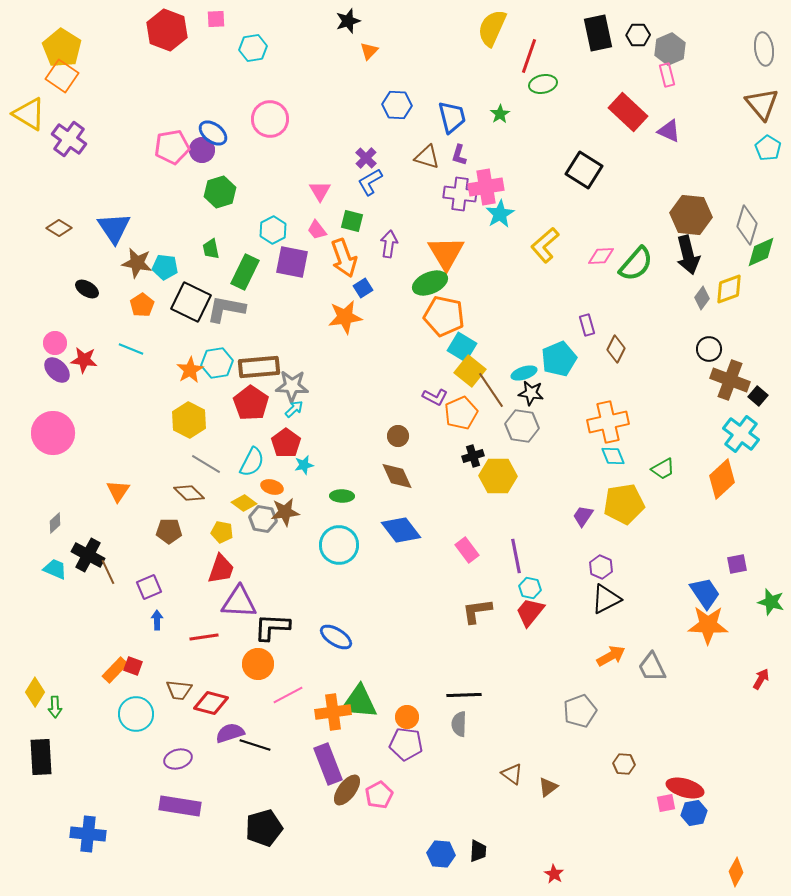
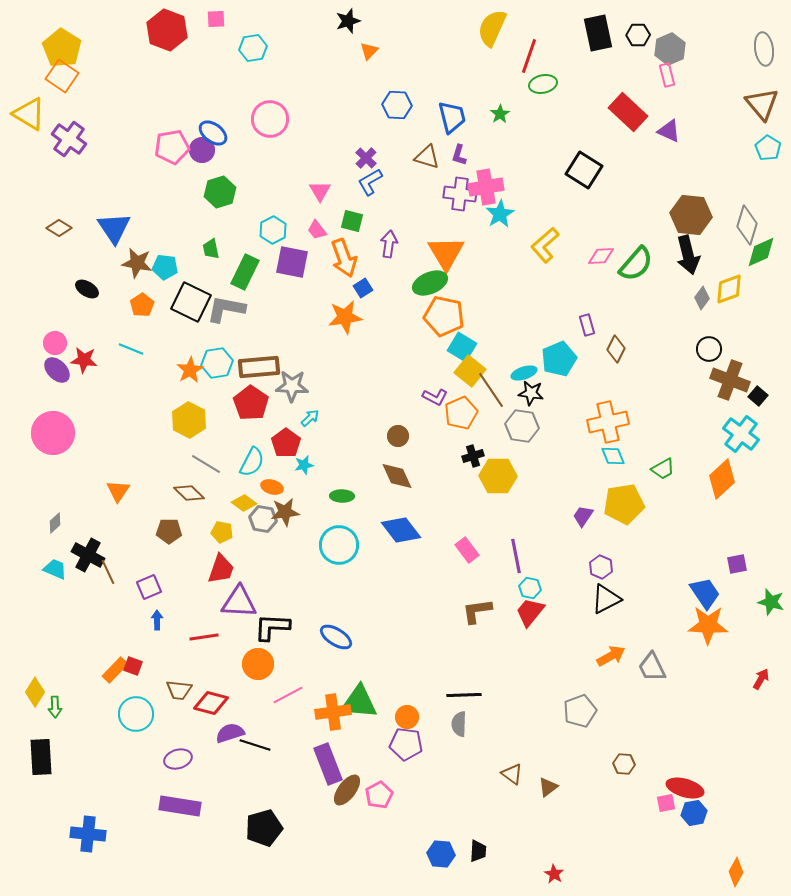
cyan arrow at (294, 409): moved 16 px right, 9 px down
